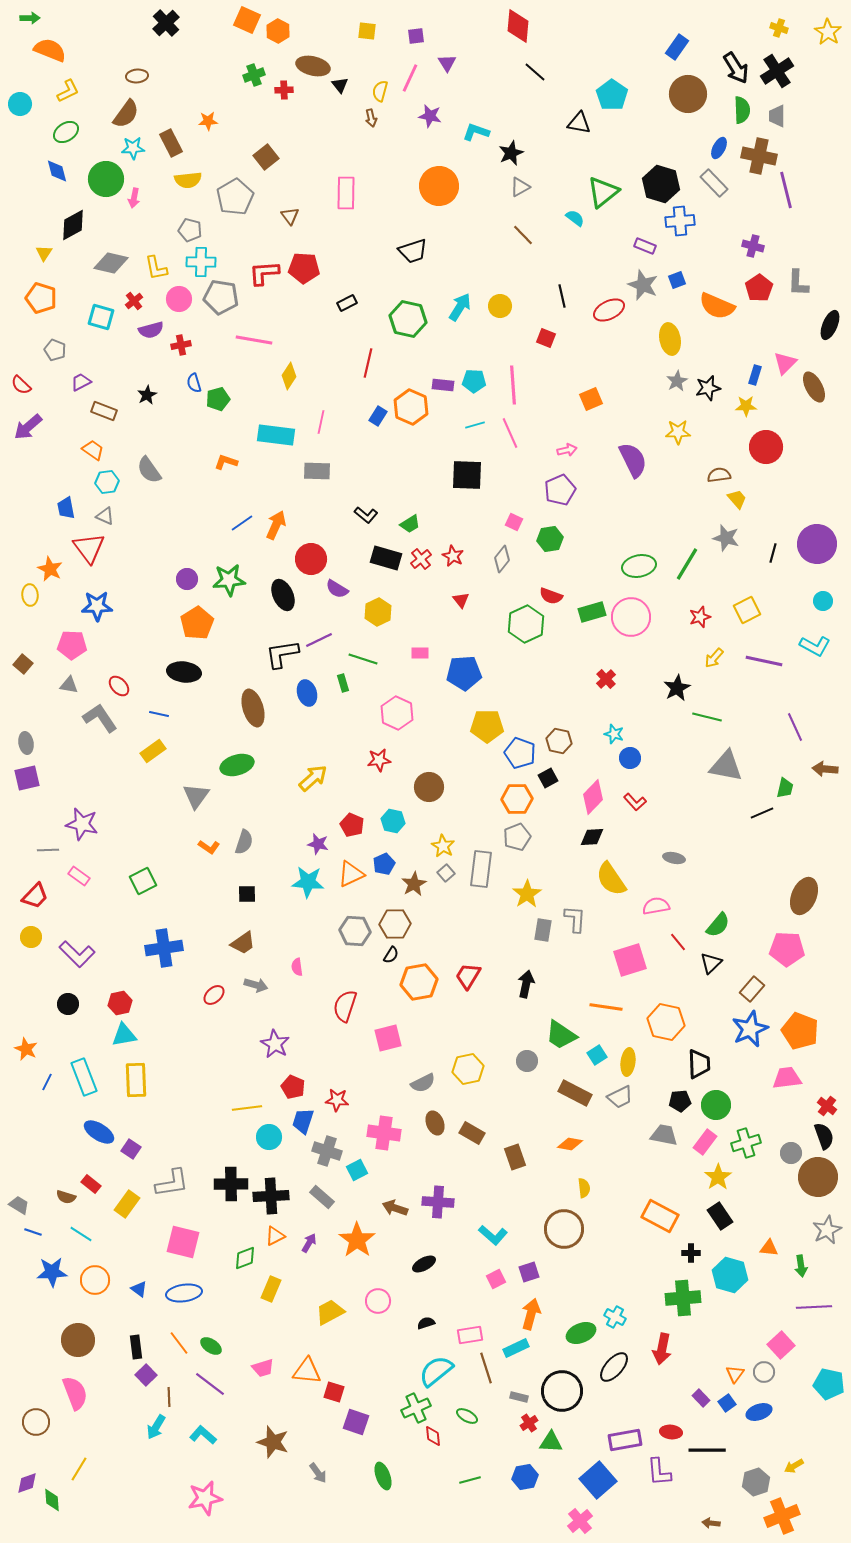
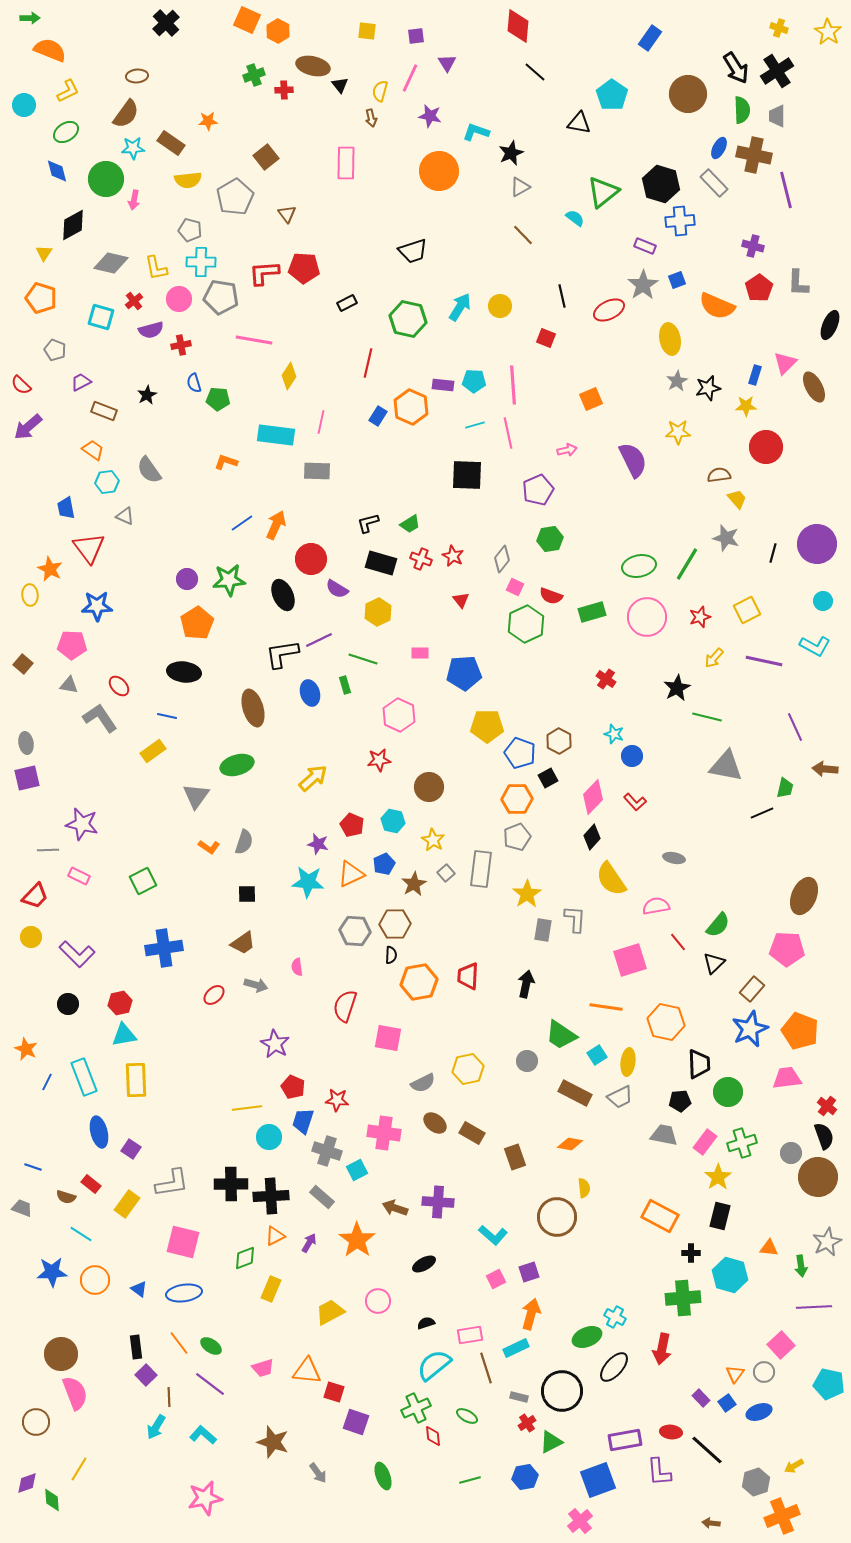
blue rectangle at (677, 47): moved 27 px left, 9 px up
cyan circle at (20, 104): moved 4 px right, 1 px down
brown rectangle at (171, 143): rotated 28 degrees counterclockwise
brown cross at (759, 156): moved 5 px left, 1 px up
orange circle at (439, 186): moved 15 px up
pink rectangle at (346, 193): moved 30 px up
pink arrow at (134, 198): moved 2 px down
brown triangle at (290, 216): moved 3 px left, 2 px up
gray star at (643, 285): rotated 16 degrees clockwise
green pentagon at (218, 399): rotated 20 degrees clockwise
pink line at (510, 433): moved 2 px left; rotated 12 degrees clockwise
purple pentagon at (560, 490): moved 22 px left
black L-shape at (366, 515): moved 2 px right, 8 px down; rotated 125 degrees clockwise
gray triangle at (105, 516): moved 20 px right
pink square at (514, 522): moved 1 px right, 65 px down
black rectangle at (386, 558): moved 5 px left, 5 px down
red cross at (421, 559): rotated 30 degrees counterclockwise
pink circle at (631, 617): moved 16 px right
red cross at (606, 679): rotated 12 degrees counterclockwise
green rectangle at (343, 683): moved 2 px right, 2 px down
blue ellipse at (307, 693): moved 3 px right
pink hexagon at (397, 713): moved 2 px right, 2 px down
blue line at (159, 714): moved 8 px right, 2 px down
brown hexagon at (559, 741): rotated 15 degrees clockwise
blue circle at (630, 758): moved 2 px right, 2 px up
black diamond at (592, 837): rotated 45 degrees counterclockwise
yellow star at (443, 846): moved 10 px left, 6 px up
pink rectangle at (79, 876): rotated 10 degrees counterclockwise
black semicircle at (391, 955): rotated 30 degrees counterclockwise
black triangle at (711, 963): moved 3 px right
red trapezoid at (468, 976): rotated 28 degrees counterclockwise
pink square at (388, 1038): rotated 24 degrees clockwise
green circle at (716, 1105): moved 12 px right, 13 px up
brown ellipse at (435, 1123): rotated 30 degrees counterclockwise
blue ellipse at (99, 1132): rotated 44 degrees clockwise
green cross at (746, 1143): moved 4 px left
gray trapezoid at (19, 1205): moved 3 px right, 3 px down; rotated 10 degrees counterclockwise
black rectangle at (720, 1216): rotated 48 degrees clockwise
brown circle at (564, 1229): moved 7 px left, 12 px up
gray star at (827, 1230): moved 12 px down
blue line at (33, 1232): moved 65 px up
green ellipse at (581, 1333): moved 6 px right, 4 px down
brown circle at (78, 1340): moved 17 px left, 14 px down
cyan semicircle at (436, 1371): moved 2 px left, 6 px up
red cross at (529, 1423): moved 2 px left
green triangle at (551, 1442): rotated 30 degrees counterclockwise
black line at (707, 1450): rotated 42 degrees clockwise
blue square at (598, 1480): rotated 21 degrees clockwise
